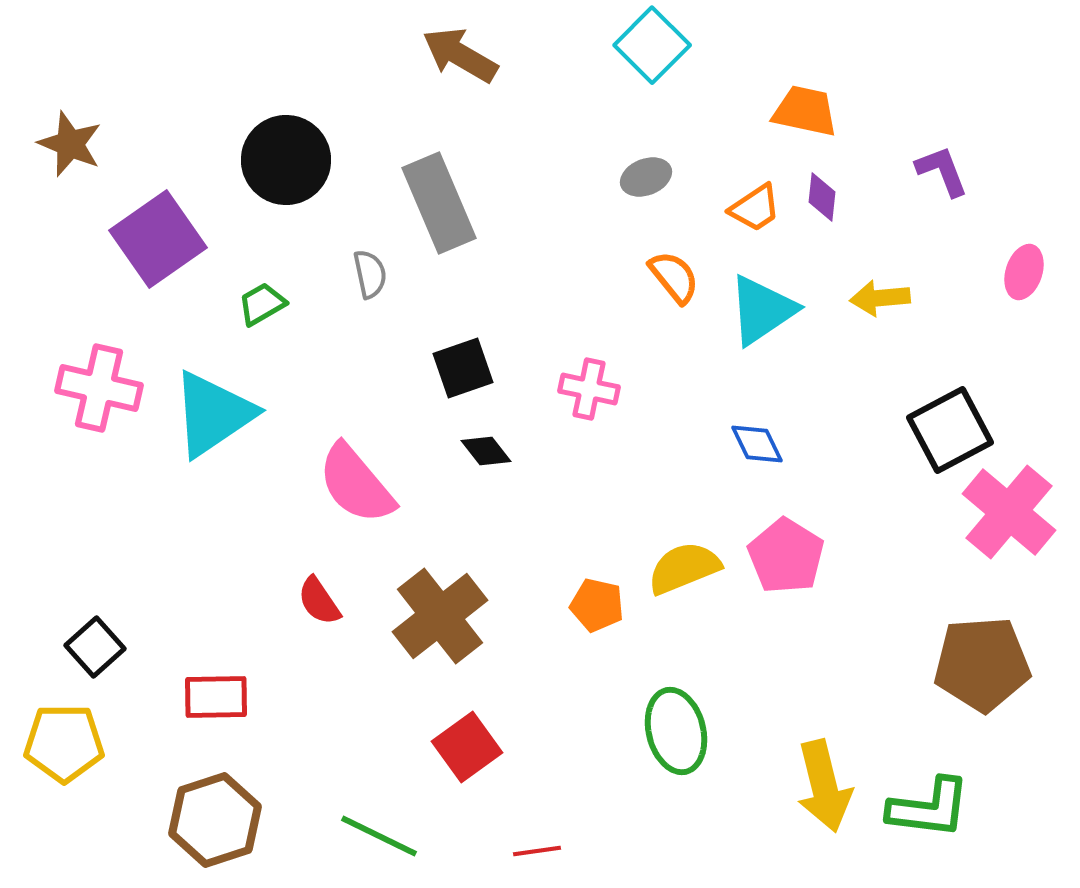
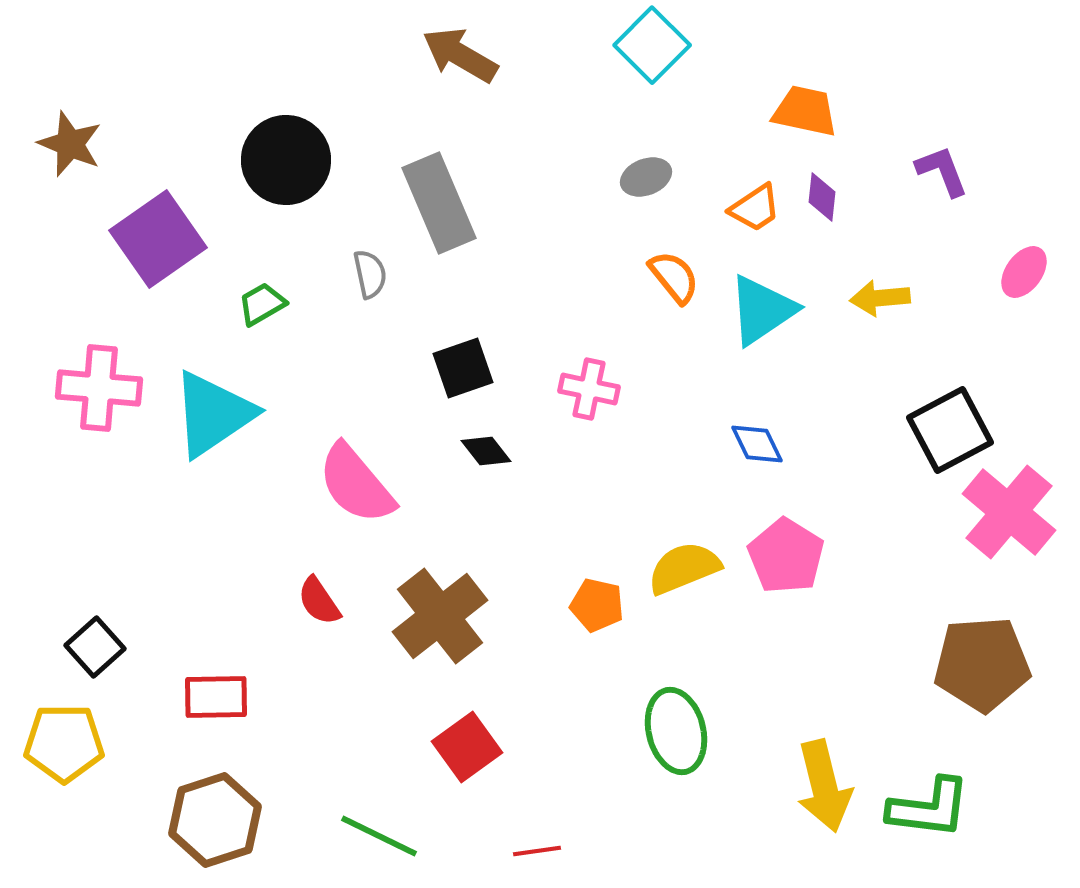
pink ellipse at (1024, 272): rotated 18 degrees clockwise
pink cross at (99, 388): rotated 8 degrees counterclockwise
